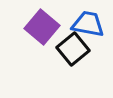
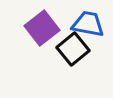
purple square: moved 1 px down; rotated 12 degrees clockwise
